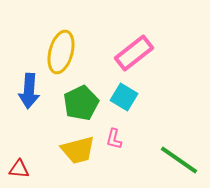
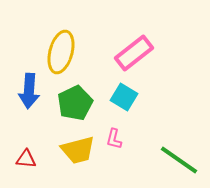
green pentagon: moved 6 px left
red triangle: moved 7 px right, 10 px up
